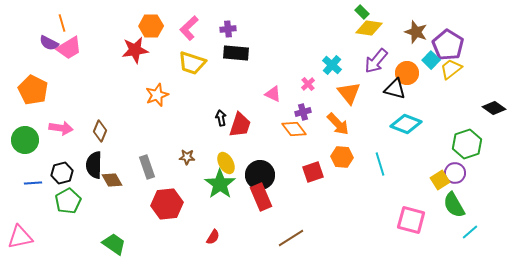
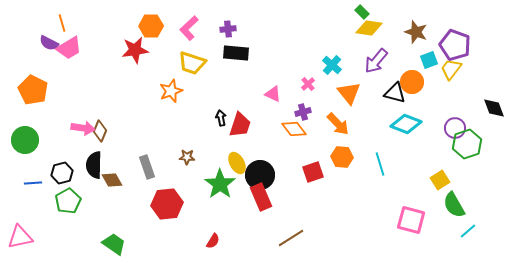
purple pentagon at (448, 45): moved 7 px right; rotated 12 degrees counterclockwise
cyan square at (431, 60): moved 2 px left; rotated 24 degrees clockwise
yellow trapezoid at (451, 69): rotated 15 degrees counterclockwise
orange circle at (407, 73): moved 5 px right, 9 px down
black triangle at (395, 89): moved 4 px down
orange star at (157, 95): moved 14 px right, 4 px up
black diamond at (494, 108): rotated 35 degrees clockwise
pink arrow at (61, 128): moved 22 px right
yellow ellipse at (226, 163): moved 11 px right
purple circle at (455, 173): moved 45 px up
cyan line at (470, 232): moved 2 px left, 1 px up
red semicircle at (213, 237): moved 4 px down
